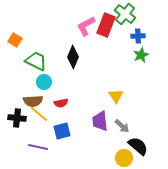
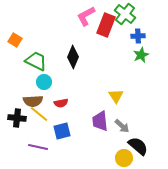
pink L-shape: moved 10 px up
